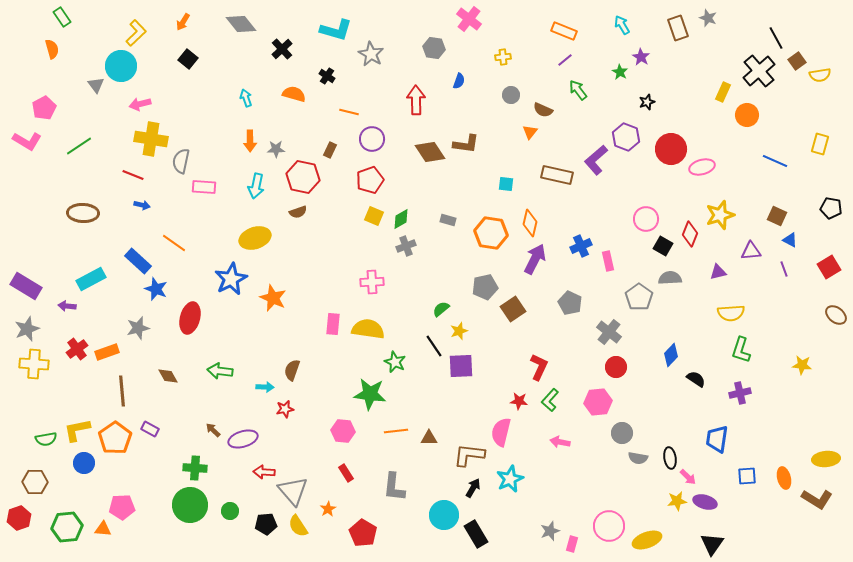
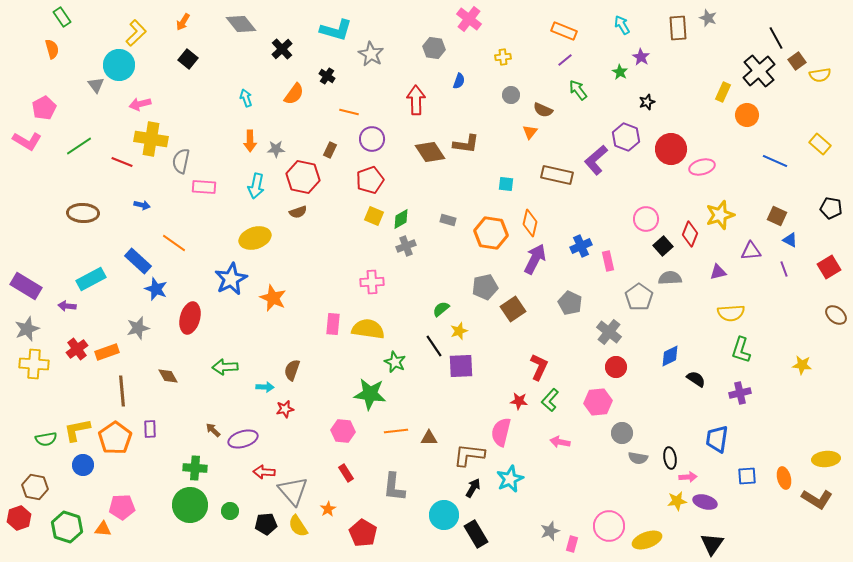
brown rectangle at (678, 28): rotated 15 degrees clockwise
cyan circle at (121, 66): moved 2 px left, 1 px up
orange semicircle at (294, 94): rotated 110 degrees clockwise
yellow rectangle at (820, 144): rotated 65 degrees counterclockwise
red line at (133, 175): moved 11 px left, 13 px up
black square at (663, 246): rotated 18 degrees clockwise
blue diamond at (671, 355): moved 1 px left, 1 px down; rotated 20 degrees clockwise
green arrow at (220, 371): moved 5 px right, 4 px up; rotated 10 degrees counterclockwise
purple rectangle at (150, 429): rotated 60 degrees clockwise
blue circle at (84, 463): moved 1 px left, 2 px down
pink arrow at (688, 477): rotated 48 degrees counterclockwise
brown hexagon at (35, 482): moved 5 px down; rotated 10 degrees clockwise
green hexagon at (67, 527): rotated 24 degrees clockwise
